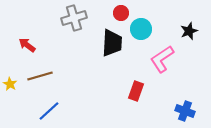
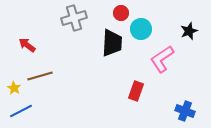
yellow star: moved 4 px right, 4 px down
blue line: moved 28 px left; rotated 15 degrees clockwise
